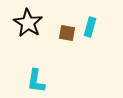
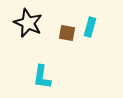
black star: rotated 8 degrees counterclockwise
cyan L-shape: moved 6 px right, 4 px up
